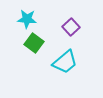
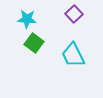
purple square: moved 3 px right, 13 px up
cyan trapezoid: moved 8 px right, 7 px up; rotated 104 degrees clockwise
